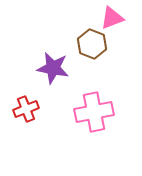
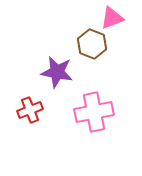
purple star: moved 4 px right, 4 px down
red cross: moved 4 px right, 1 px down
